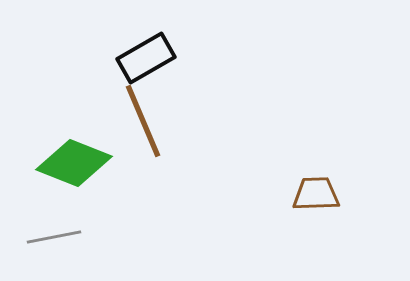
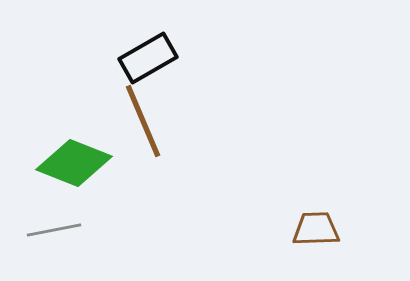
black rectangle: moved 2 px right
brown trapezoid: moved 35 px down
gray line: moved 7 px up
